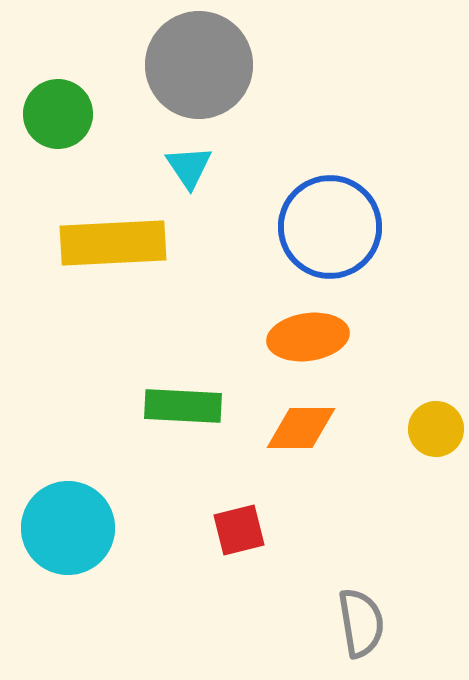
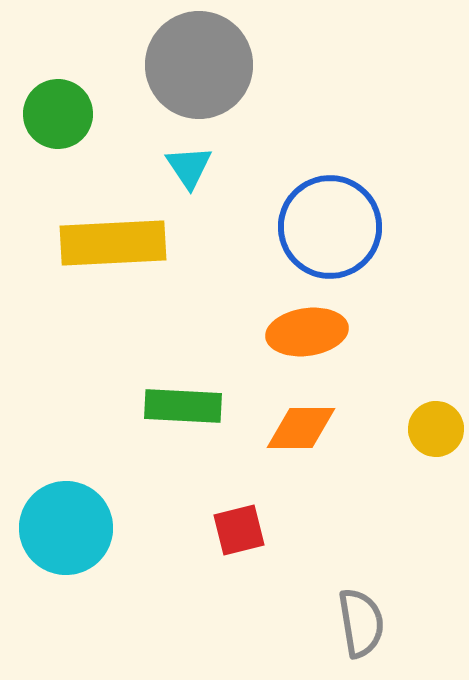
orange ellipse: moved 1 px left, 5 px up
cyan circle: moved 2 px left
